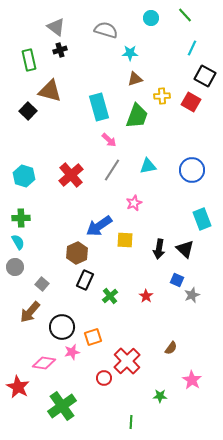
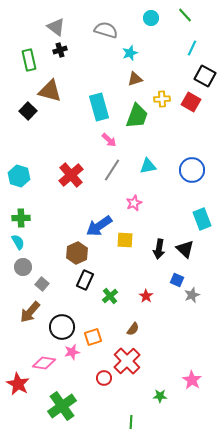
cyan star at (130, 53): rotated 21 degrees counterclockwise
yellow cross at (162, 96): moved 3 px down
cyan hexagon at (24, 176): moved 5 px left
gray circle at (15, 267): moved 8 px right
brown semicircle at (171, 348): moved 38 px left, 19 px up
red star at (18, 387): moved 3 px up
